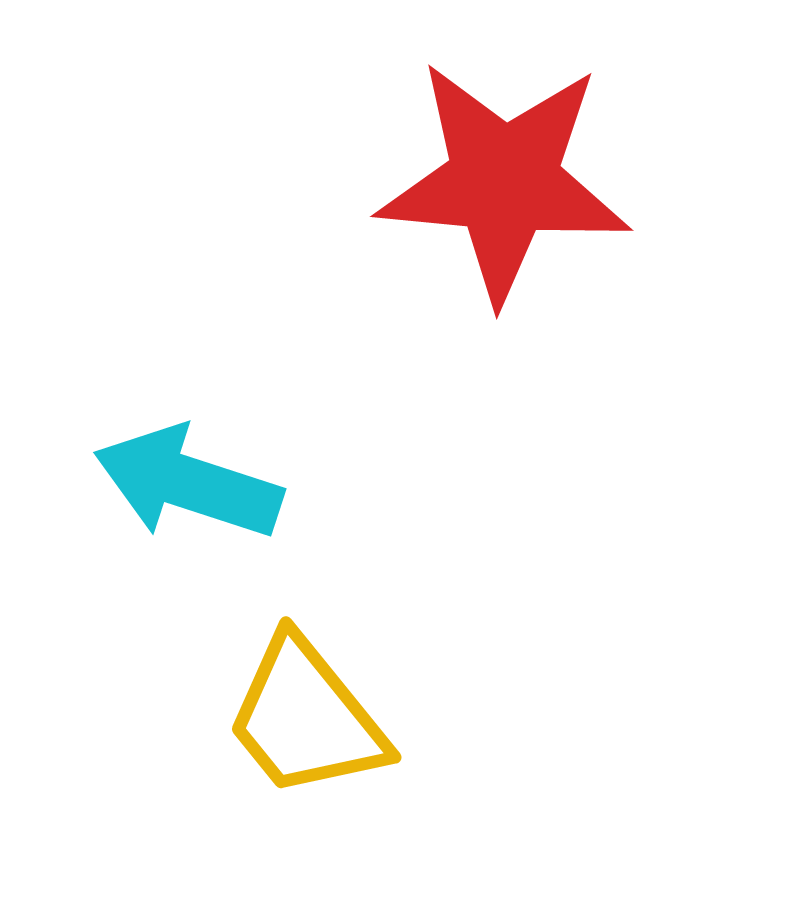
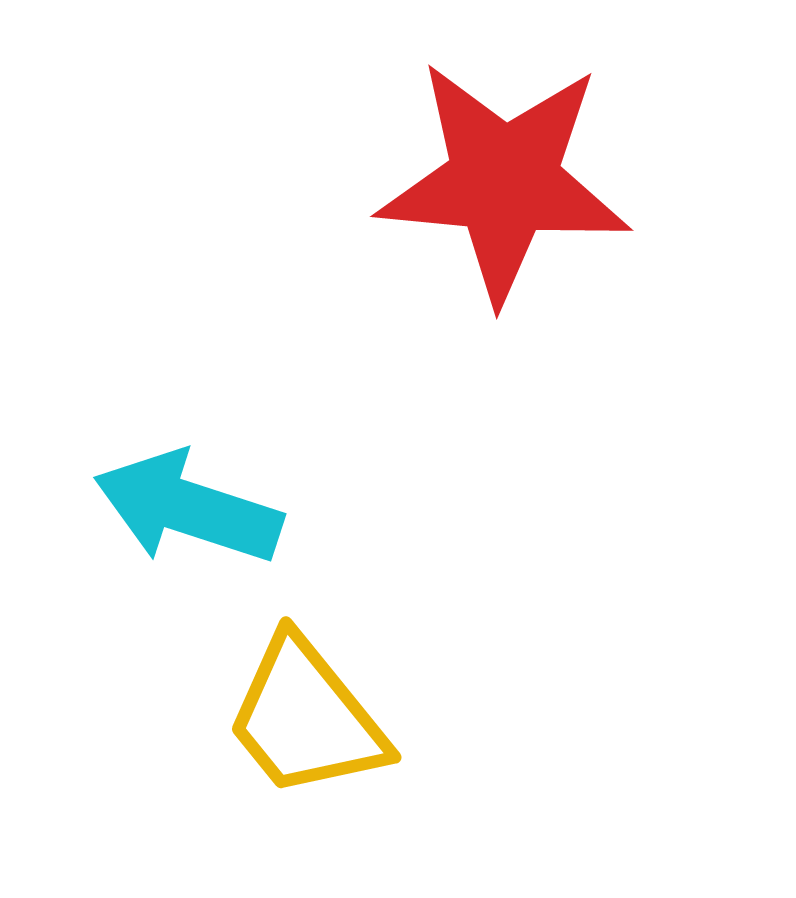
cyan arrow: moved 25 px down
